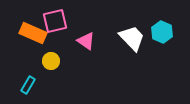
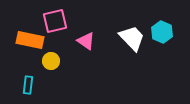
orange rectangle: moved 3 px left, 7 px down; rotated 12 degrees counterclockwise
cyan rectangle: rotated 24 degrees counterclockwise
